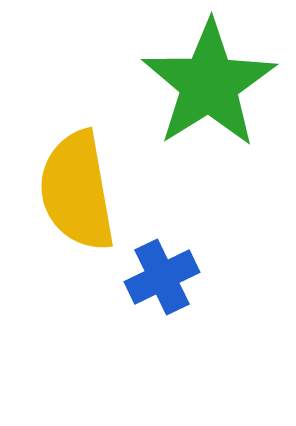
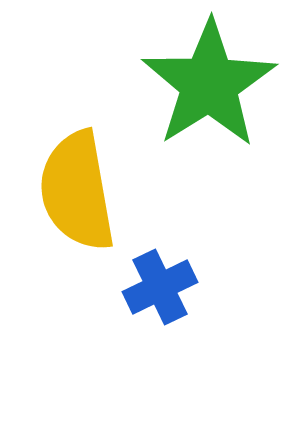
blue cross: moved 2 px left, 10 px down
